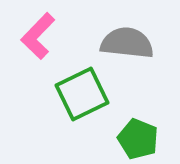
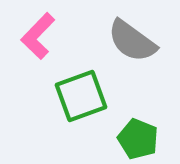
gray semicircle: moved 5 px right, 2 px up; rotated 150 degrees counterclockwise
green square: moved 1 px left, 2 px down; rotated 6 degrees clockwise
